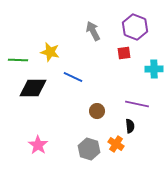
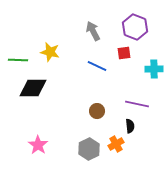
blue line: moved 24 px right, 11 px up
orange cross: rotated 28 degrees clockwise
gray hexagon: rotated 15 degrees clockwise
